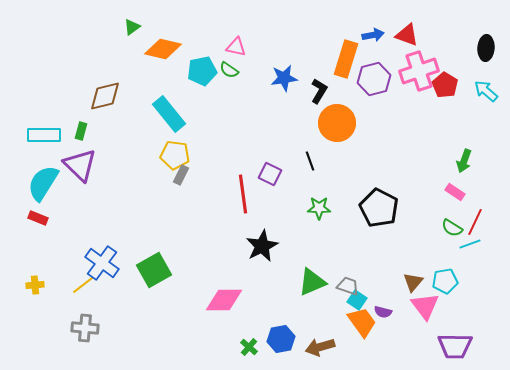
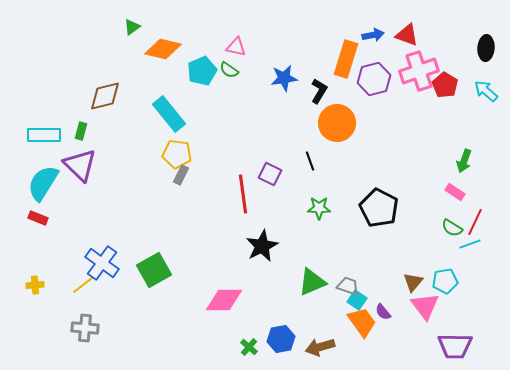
cyan pentagon at (202, 71): rotated 12 degrees counterclockwise
yellow pentagon at (175, 155): moved 2 px right, 1 px up
purple semicircle at (383, 312): rotated 36 degrees clockwise
